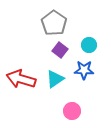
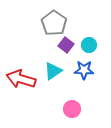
purple square: moved 6 px right, 5 px up
cyan triangle: moved 2 px left, 8 px up
pink circle: moved 2 px up
